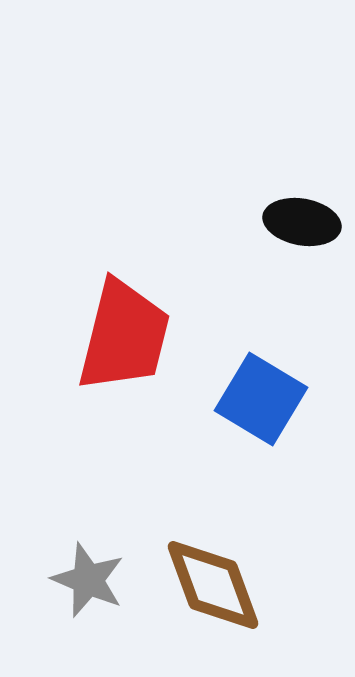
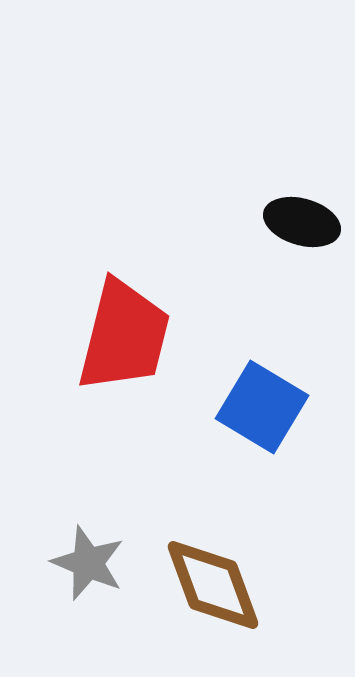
black ellipse: rotated 6 degrees clockwise
blue square: moved 1 px right, 8 px down
gray star: moved 17 px up
